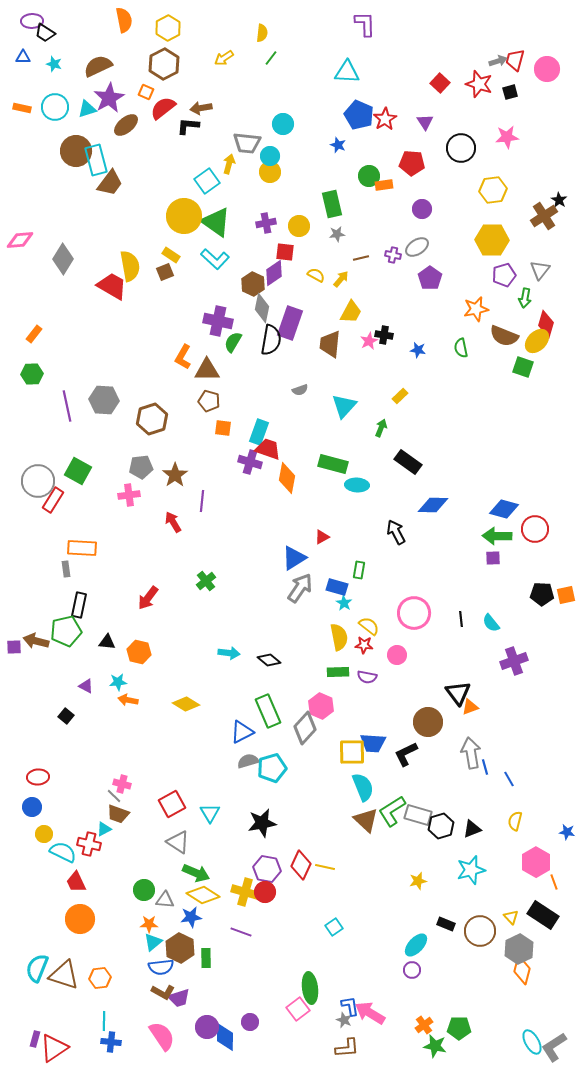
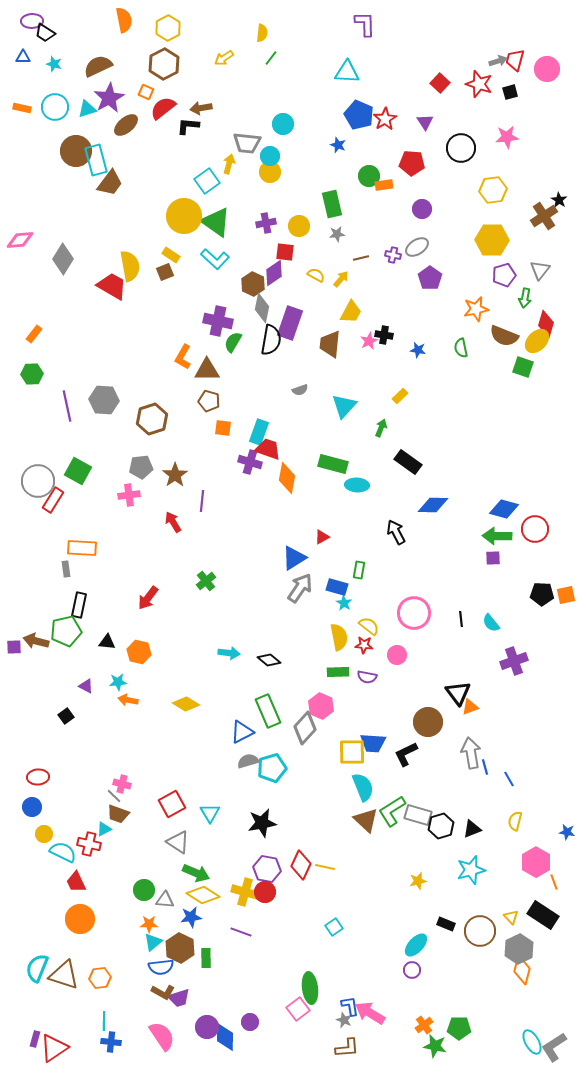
black square at (66, 716): rotated 14 degrees clockwise
